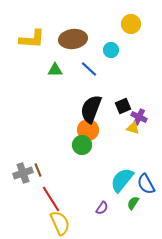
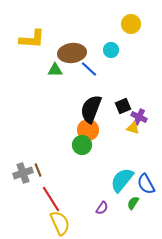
brown ellipse: moved 1 px left, 14 px down
